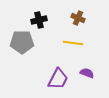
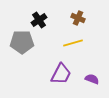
black cross: rotated 21 degrees counterclockwise
yellow line: rotated 24 degrees counterclockwise
purple semicircle: moved 5 px right, 6 px down
purple trapezoid: moved 3 px right, 5 px up
